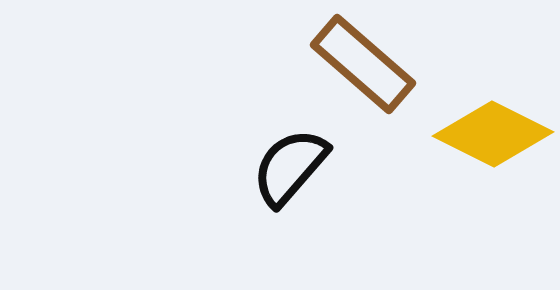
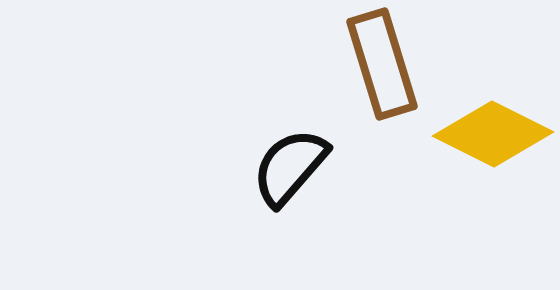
brown rectangle: moved 19 px right; rotated 32 degrees clockwise
